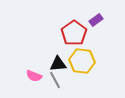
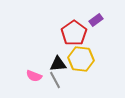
yellow hexagon: moved 1 px left, 2 px up
